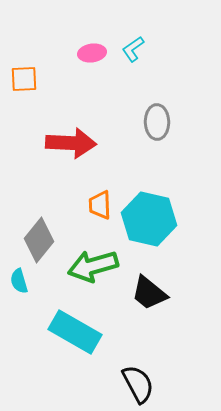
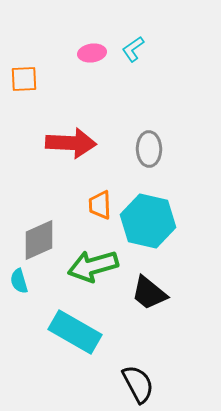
gray ellipse: moved 8 px left, 27 px down
cyan hexagon: moved 1 px left, 2 px down
gray diamond: rotated 27 degrees clockwise
